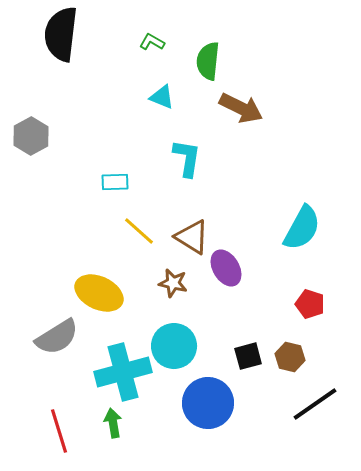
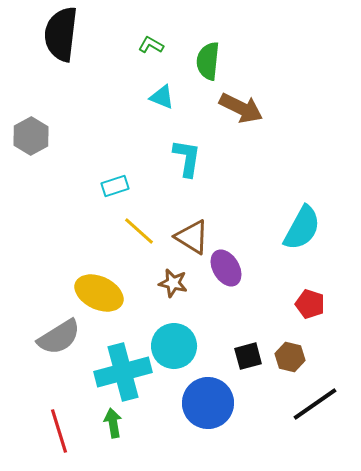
green L-shape: moved 1 px left, 3 px down
cyan rectangle: moved 4 px down; rotated 16 degrees counterclockwise
gray semicircle: moved 2 px right
